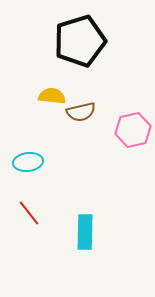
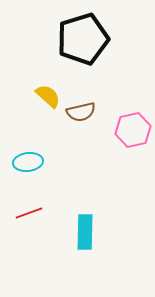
black pentagon: moved 3 px right, 2 px up
yellow semicircle: moved 4 px left; rotated 36 degrees clockwise
red line: rotated 72 degrees counterclockwise
